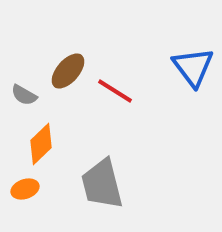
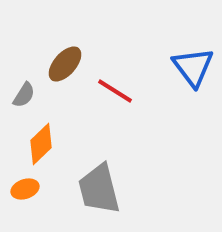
brown ellipse: moved 3 px left, 7 px up
gray semicircle: rotated 88 degrees counterclockwise
gray trapezoid: moved 3 px left, 5 px down
